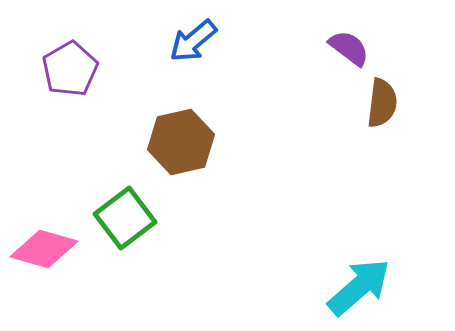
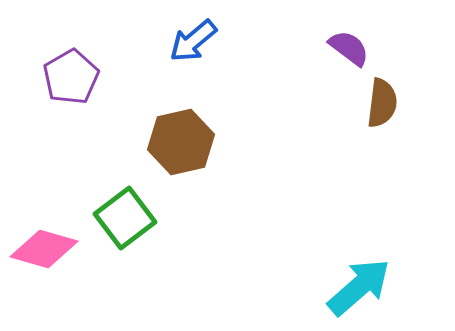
purple pentagon: moved 1 px right, 8 px down
